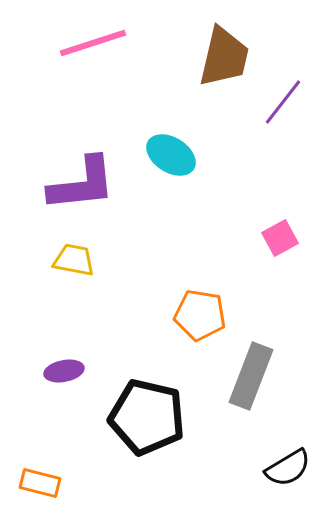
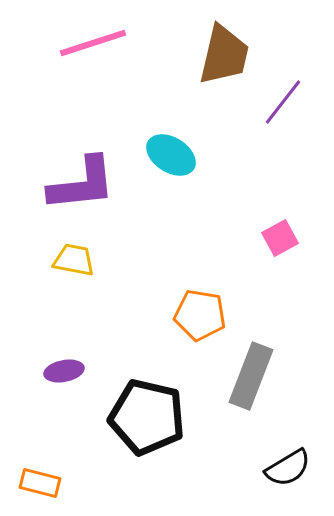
brown trapezoid: moved 2 px up
